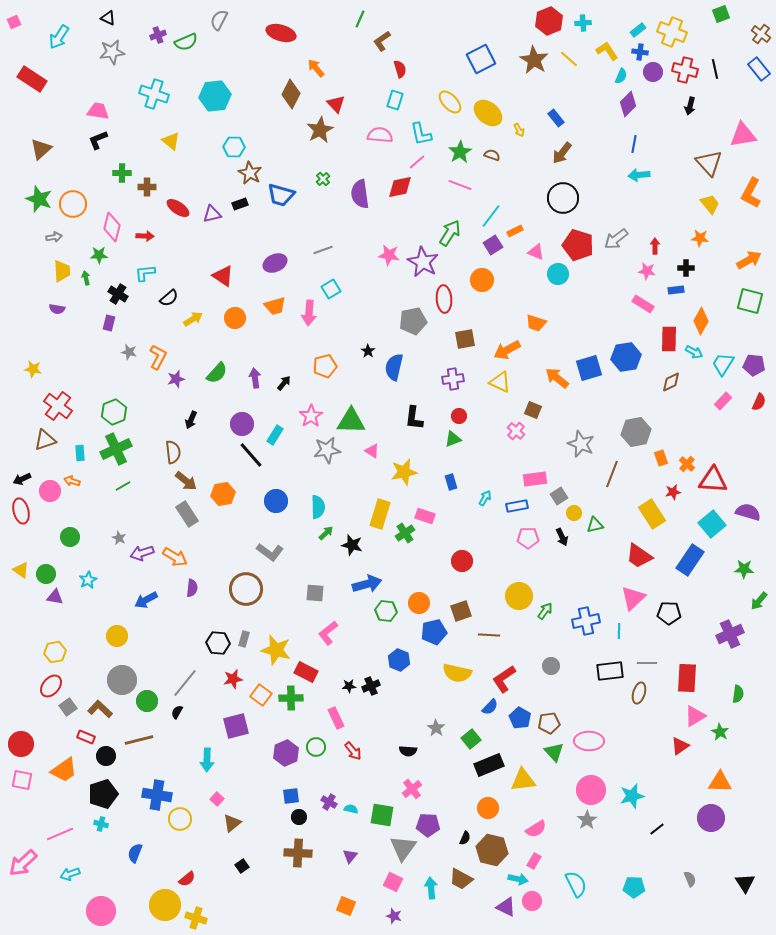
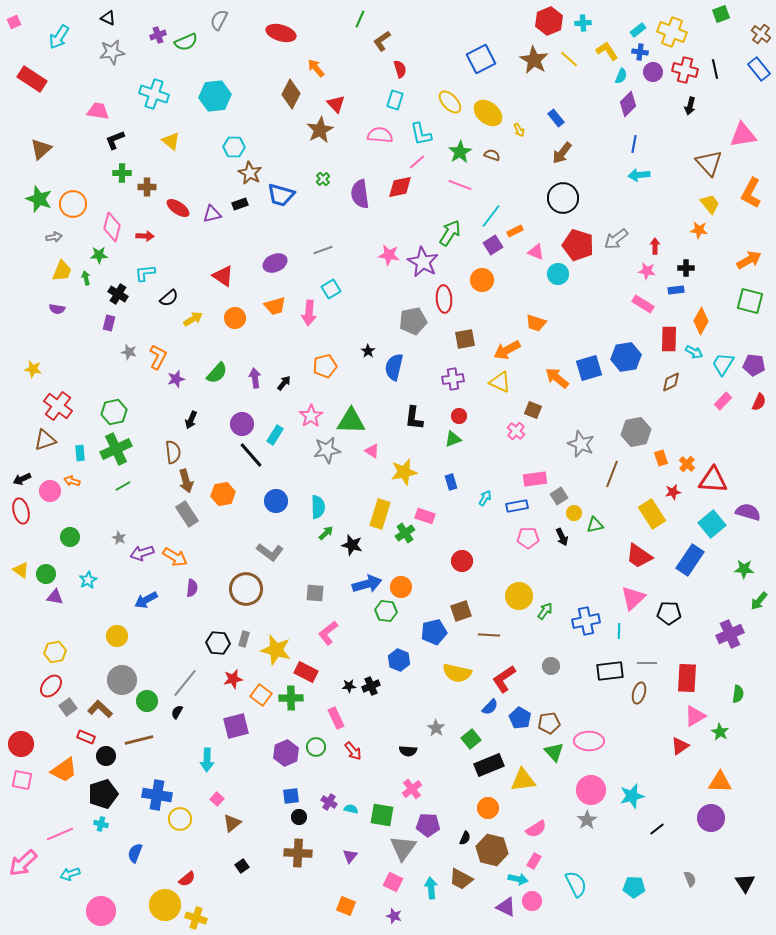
black L-shape at (98, 140): moved 17 px right
orange star at (700, 238): moved 1 px left, 8 px up
yellow trapezoid at (62, 271): rotated 25 degrees clockwise
green hexagon at (114, 412): rotated 10 degrees clockwise
brown arrow at (186, 481): rotated 35 degrees clockwise
orange circle at (419, 603): moved 18 px left, 16 px up
